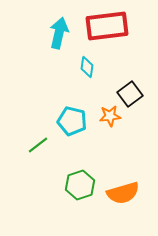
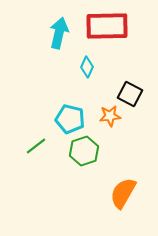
red rectangle: rotated 6 degrees clockwise
cyan diamond: rotated 15 degrees clockwise
black square: rotated 25 degrees counterclockwise
cyan pentagon: moved 2 px left, 2 px up
green line: moved 2 px left, 1 px down
green hexagon: moved 4 px right, 34 px up
orange semicircle: rotated 136 degrees clockwise
